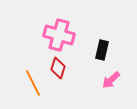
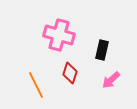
red diamond: moved 12 px right, 5 px down
orange line: moved 3 px right, 2 px down
